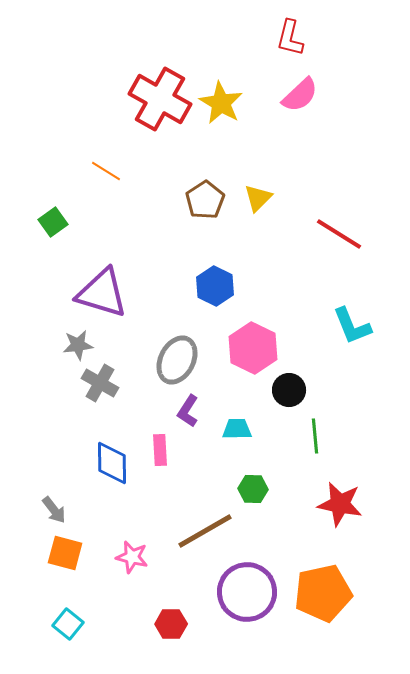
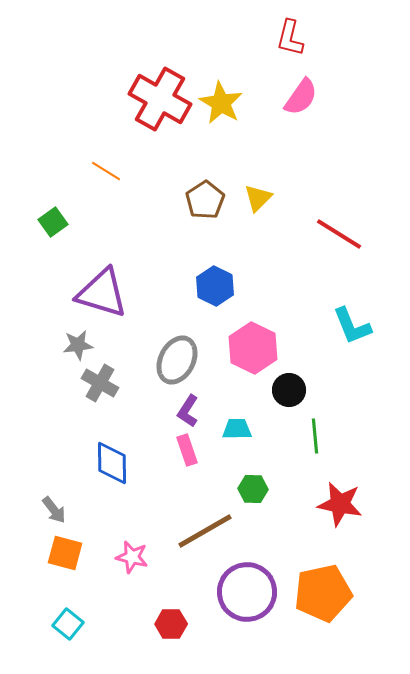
pink semicircle: moved 1 px right, 2 px down; rotated 12 degrees counterclockwise
pink rectangle: moved 27 px right; rotated 16 degrees counterclockwise
